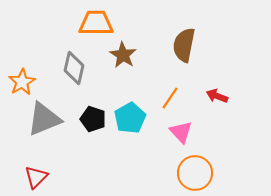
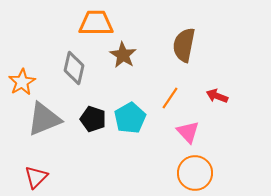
pink triangle: moved 7 px right
